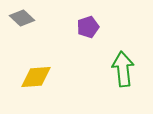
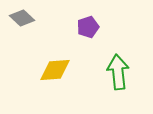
green arrow: moved 5 px left, 3 px down
yellow diamond: moved 19 px right, 7 px up
